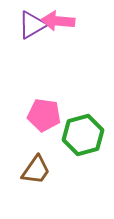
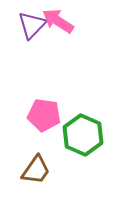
pink arrow: rotated 28 degrees clockwise
purple triangle: rotated 16 degrees counterclockwise
green hexagon: rotated 21 degrees counterclockwise
